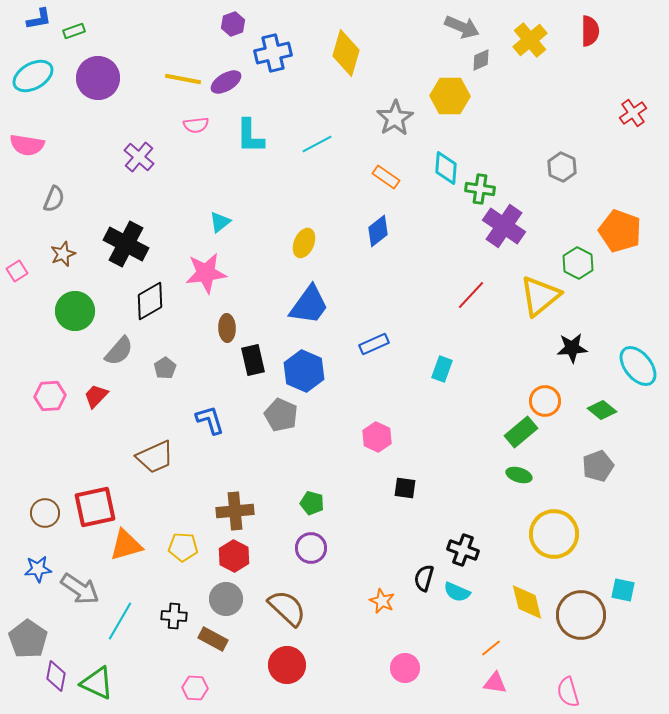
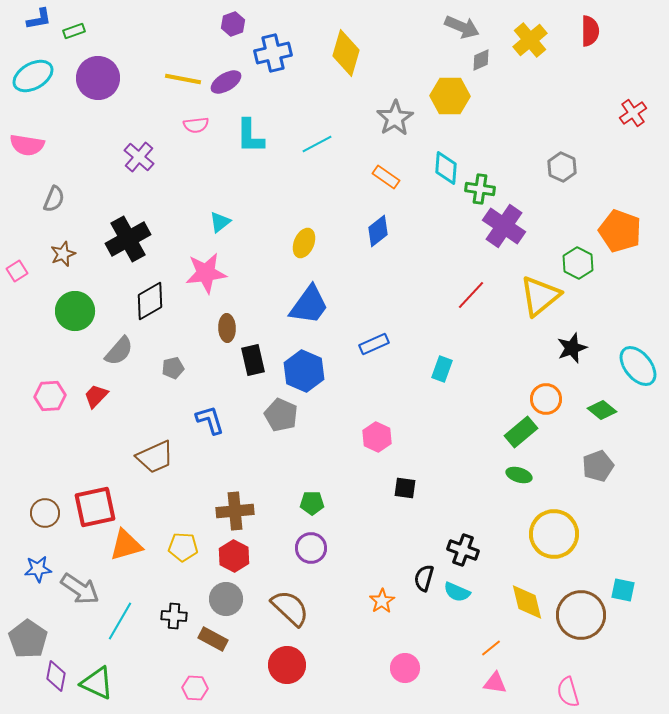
black cross at (126, 244): moved 2 px right, 5 px up; rotated 33 degrees clockwise
black star at (572, 348): rotated 16 degrees counterclockwise
gray pentagon at (165, 368): moved 8 px right; rotated 20 degrees clockwise
orange circle at (545, 401): moved 1 px right, 2 px up
green pentagon at (312, 503): rotated 15 degrees counterclockwise
orange star at (382, 601): rotated 15 degrees clockwise
brown semicircle at (287, 608): moved 3 px right
